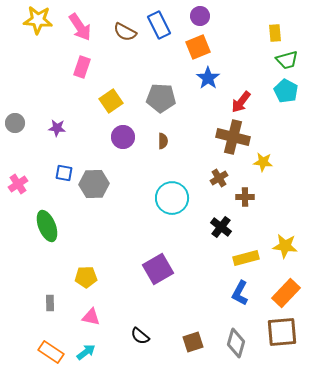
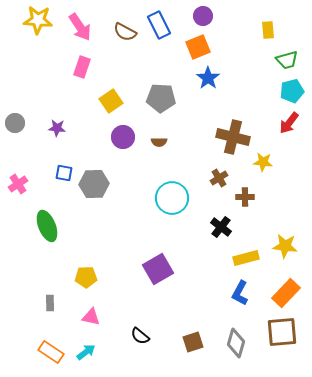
purple circle at (200, 16): moved 3 px right
yellow rectangle at (275, 33): moved 7 px left, 3 px up
cyan pentagon at (286, 91): moved 6 px right; rotated 30 degrees clockwise
red arrow at (241, 102): moved 48 px right, 21 px down
brown semicircle at (163, 141): moved 4 px left, 1 px down; rotated 91 degrees clockwise
